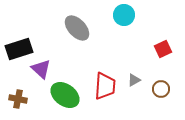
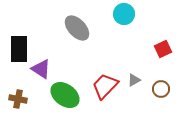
cyan circle: moved 1 px up
black rectangle: rotated 72 degrees counterclockwise
purple triangle: rotated 10 degrees counterclockwise
red trapezoid: rotated 140 degrees counterclockwise
